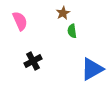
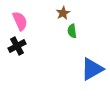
black cross: moved 16 px left, 15 px up
